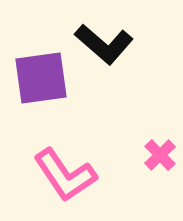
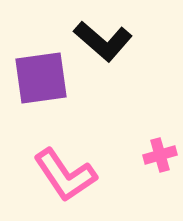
black L-shape: moved 1 px left, 3 px up
pink cross: rotated 28 degrees clockwise
